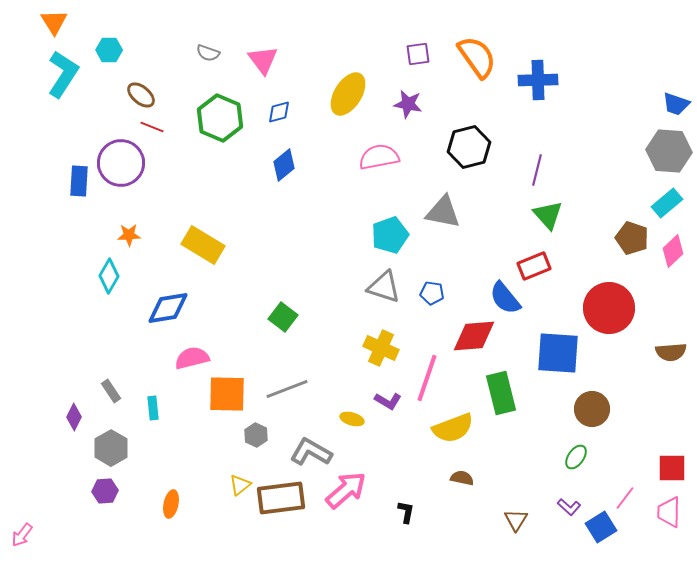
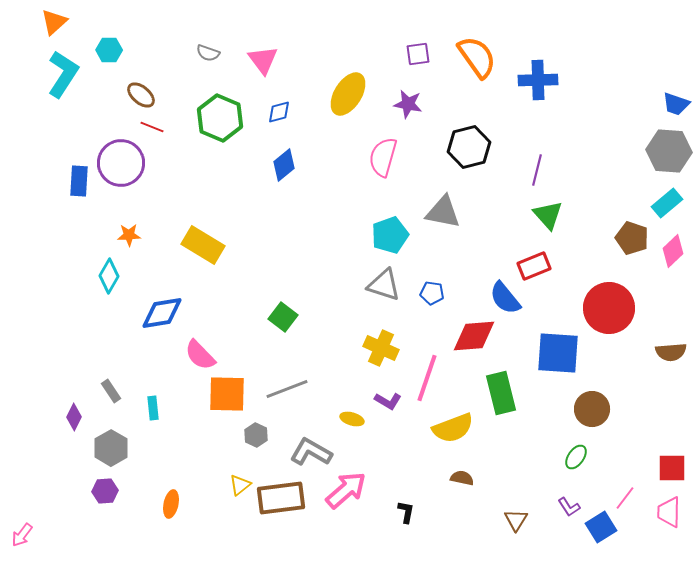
orange triangle at (54, 22): rotated 20 degrees clockwise
pink semicircle at (379, 157): moved 4 px right; rotated 63 degrees counterclockwise
gray triangle at (384, 287): moved 2 px up
blue diamond at (168, 308): moved 6 px left, 5 px down
pink semicircle at (192, 358): moved 8 px right, 3 px up; rotated 120 degrees counterclockwise
purple L-shape at (569, 507): rotated 15 degrees clockwise
